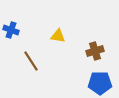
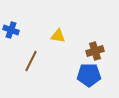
brown line: rotated 60 degrees clockwise
blue pentagon: moved 11 px left, 8 px up
